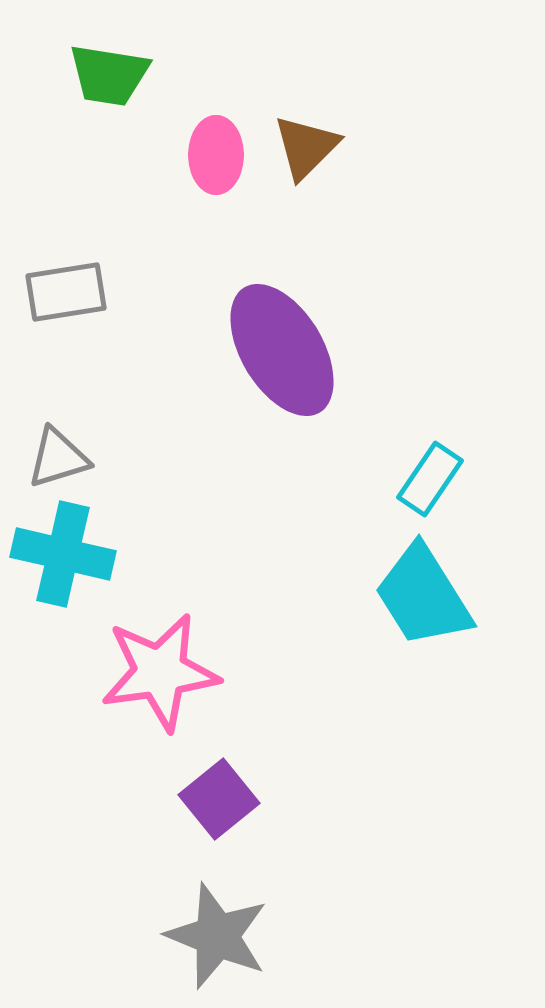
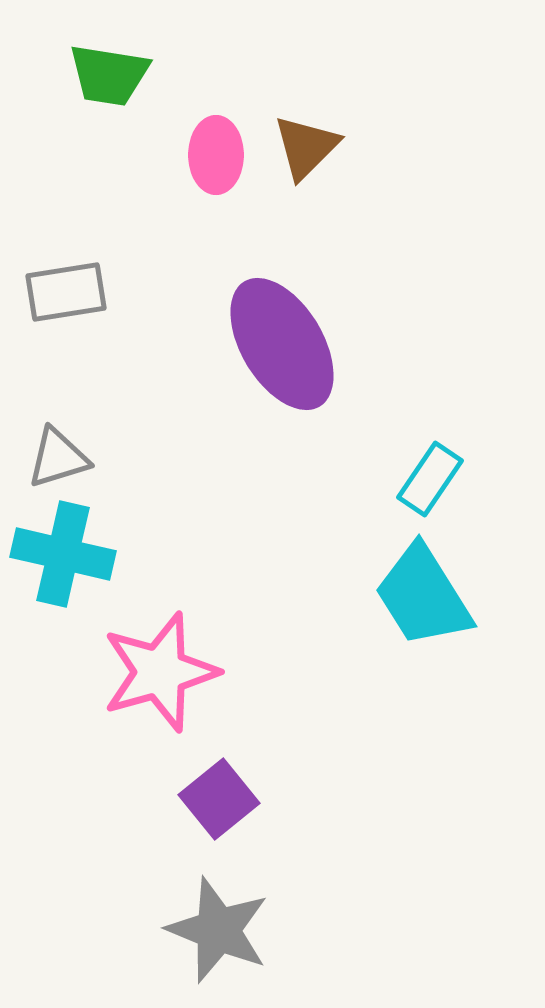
purple ellipse: moved 6 px up
pink star: rotated 8 degrees counterclockwise
gray star: moved 1 px right, 6 px up
